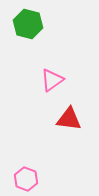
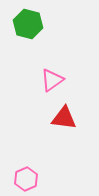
red triangle: moved 5 px left, 1 px up
pink hexagon: rotated 15 degrees clockwise
